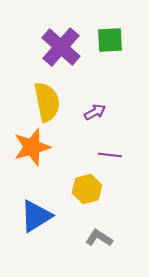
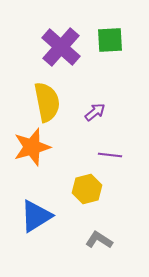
purple arrow: rotated 10 degrees counterclockwise
gray L-shape: moved 2 px down
